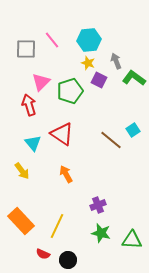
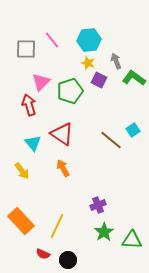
orange arrow: moved 3 px left, 6 px up
green star: moved 3 px right, 1 px up; rotated 24 degrees clockwise
